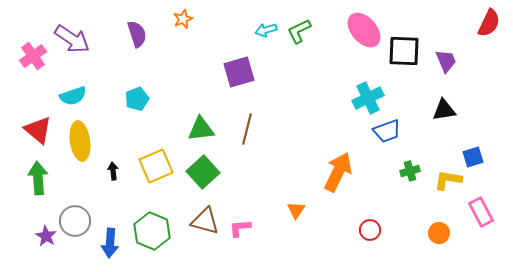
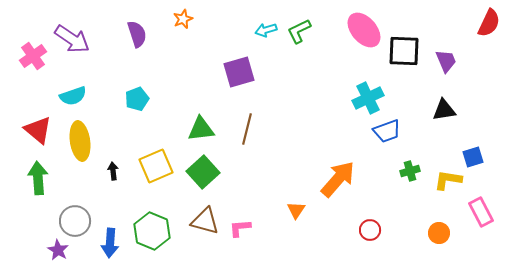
orange arrow: moved 7 px down; rotated 15 degrees clockwise
purple star: moved 12 px right, 14 px down
